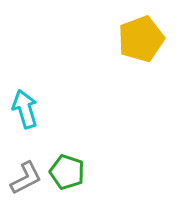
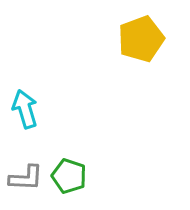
green pentagon: moved 2 px right, 4 px down
gray L-shape: rotated 30 degrees clockwise
